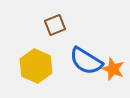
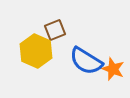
brown square: moved 5 px down
yellow hexagon: moved 15 px up
